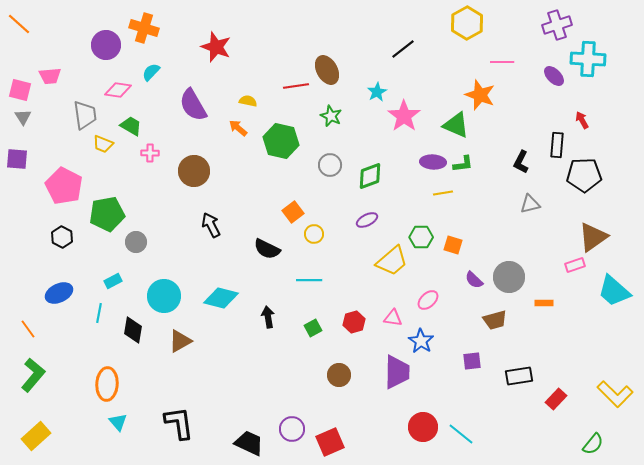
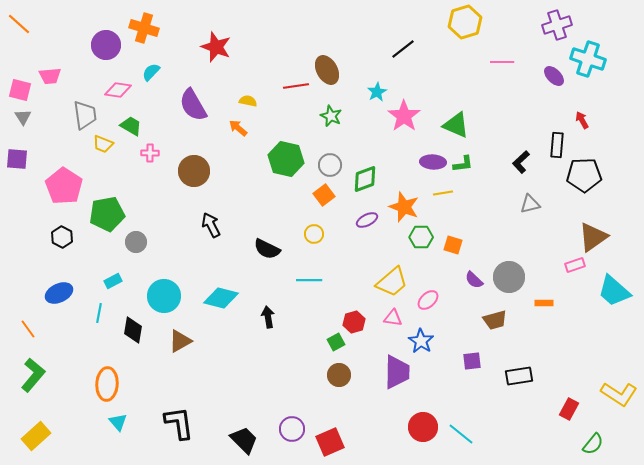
yellow hexagon at (467, 23): moved 2 px left, 1 px up; rotated 12 degrees clockwise
cyan cross at (588, 59): rotated 16 degrees clockwise
orange star at (480, 95): moved 76 px left, 112 px down
green hexagon at (281, 141): moved 5 px right, 18 px down
black L-shape at (521, 162): rotated 20 degrees clockwise
green diamond at (370, 176): moved 5 px left, 3 px down
pink pentagon at (64, 186): rotated 6 degrees clockwise
orange square at (293, 212): moved 31 px right, 17 px up
yellow trapezoid at (392, 261): moved 21 px down
green square at (313, 328): moved 23 px right, 14 px down
yellow L-shape at (615, 394): moved 4 px right; rotated 12 degrees counterclockwise
red rectangle at (556, 399): moved 13 px right, 10 px down; rotated 15 degrees counterclockwise
black trapezoid at (249, 443): moved 5 px left, 3 px up; rotated 20 degrees clockwise
